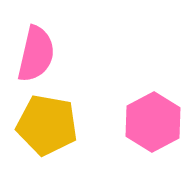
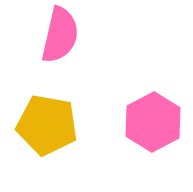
pink semicircle: moved 24 px right, 19 px up
